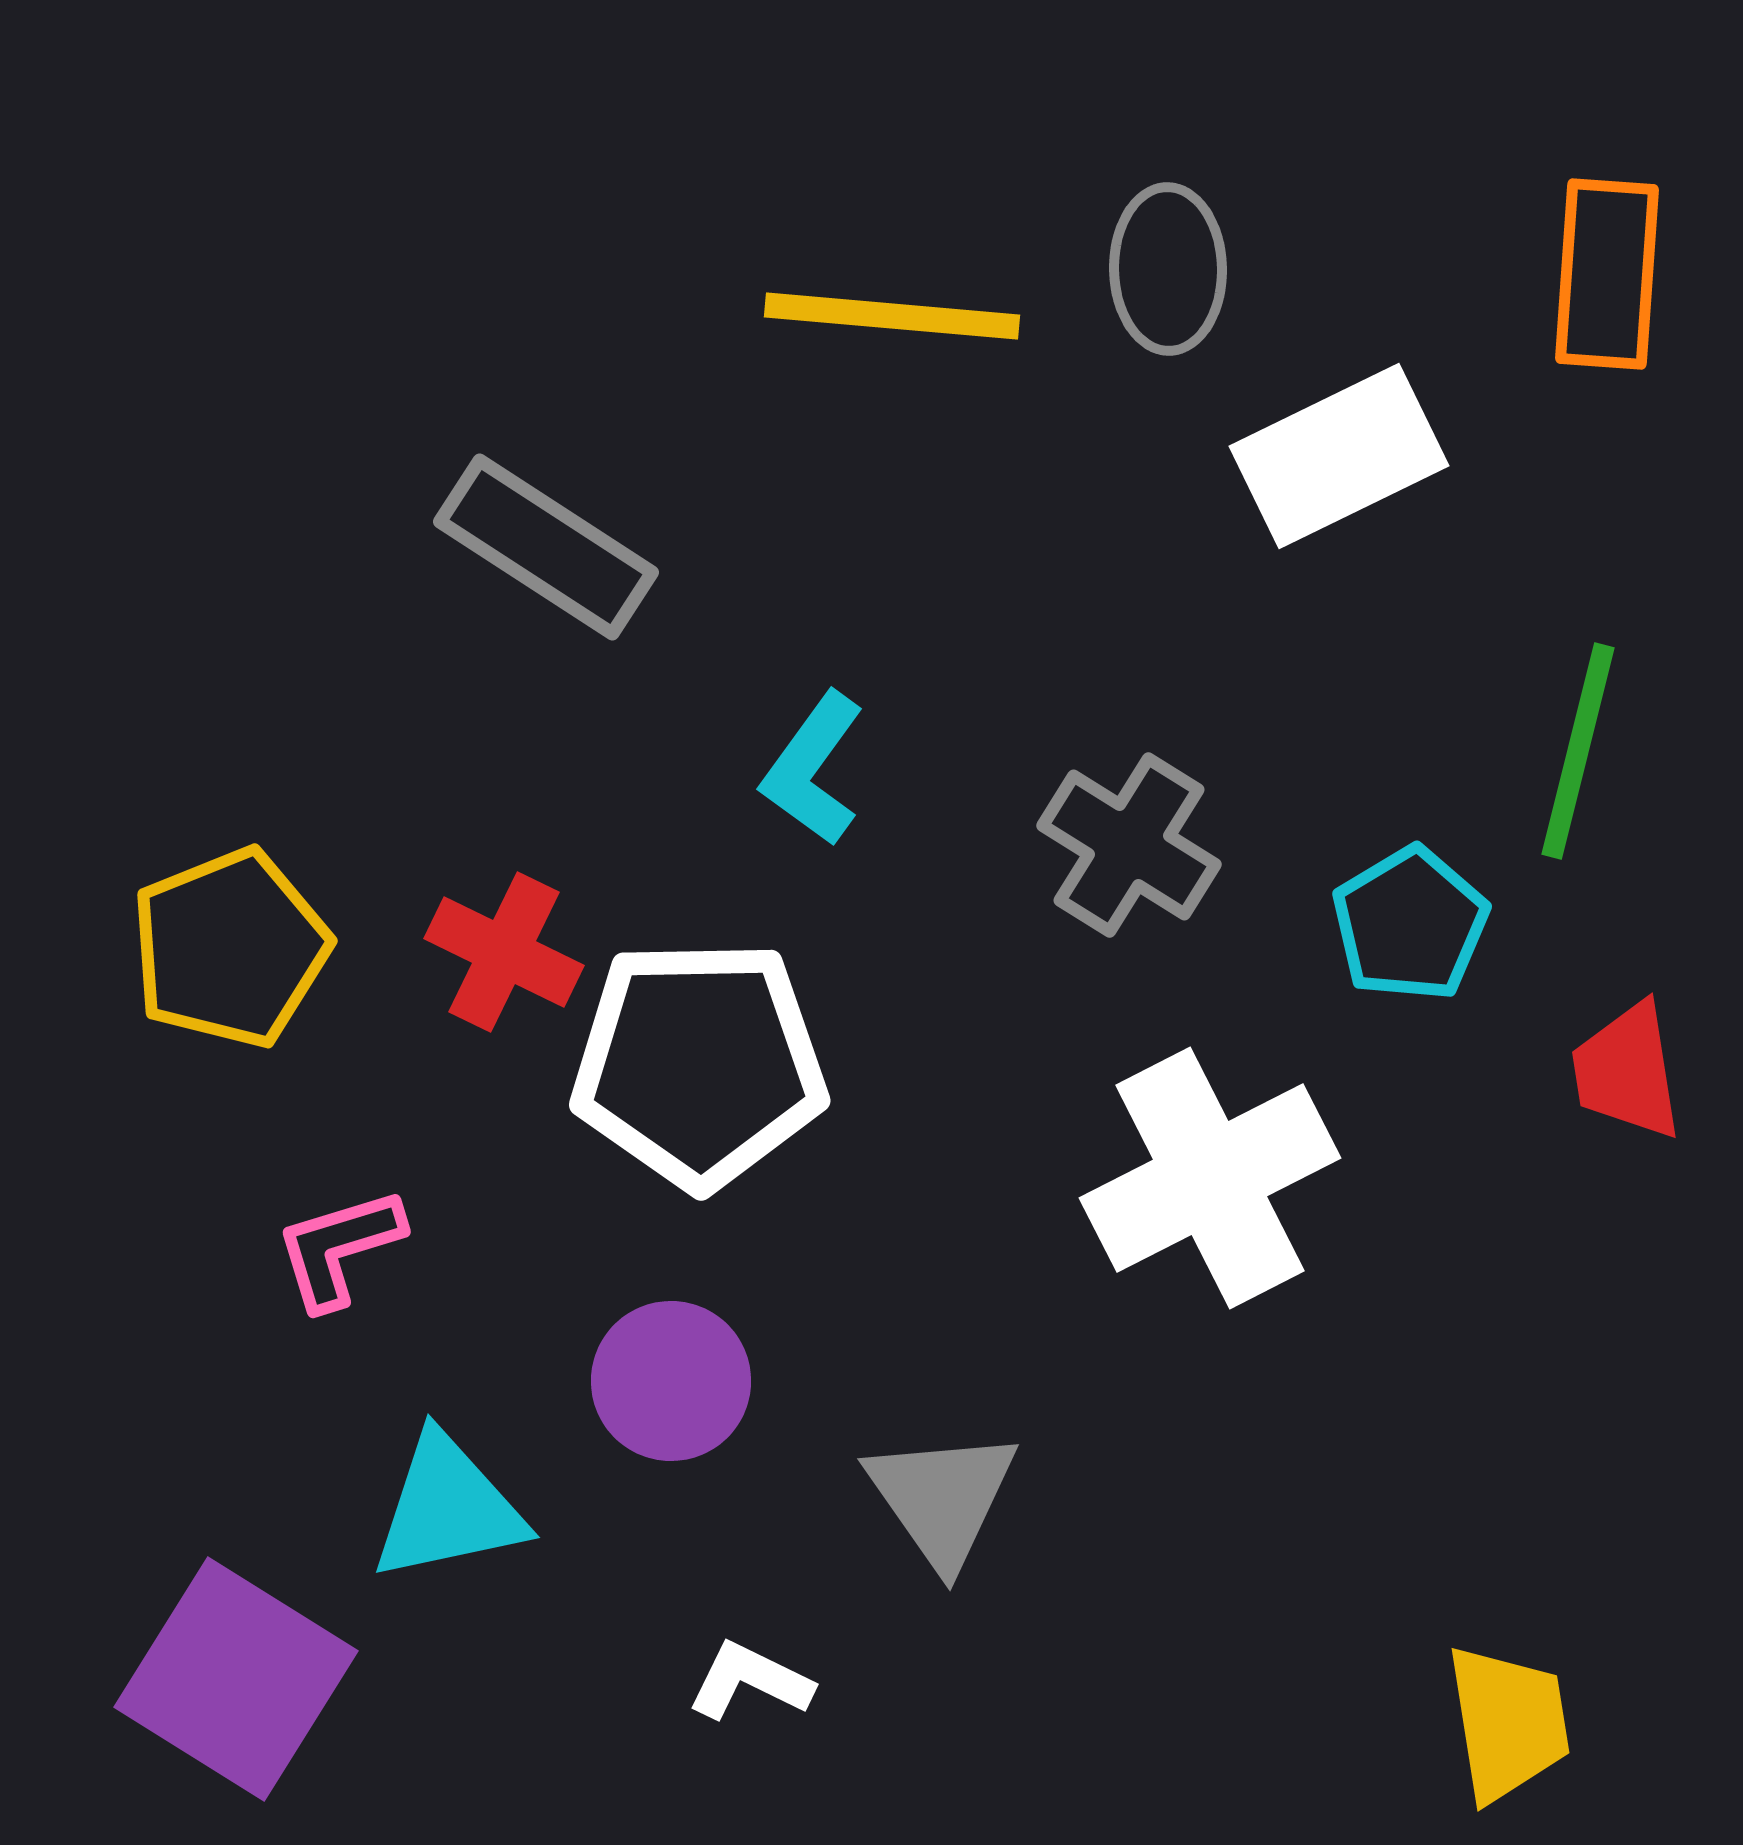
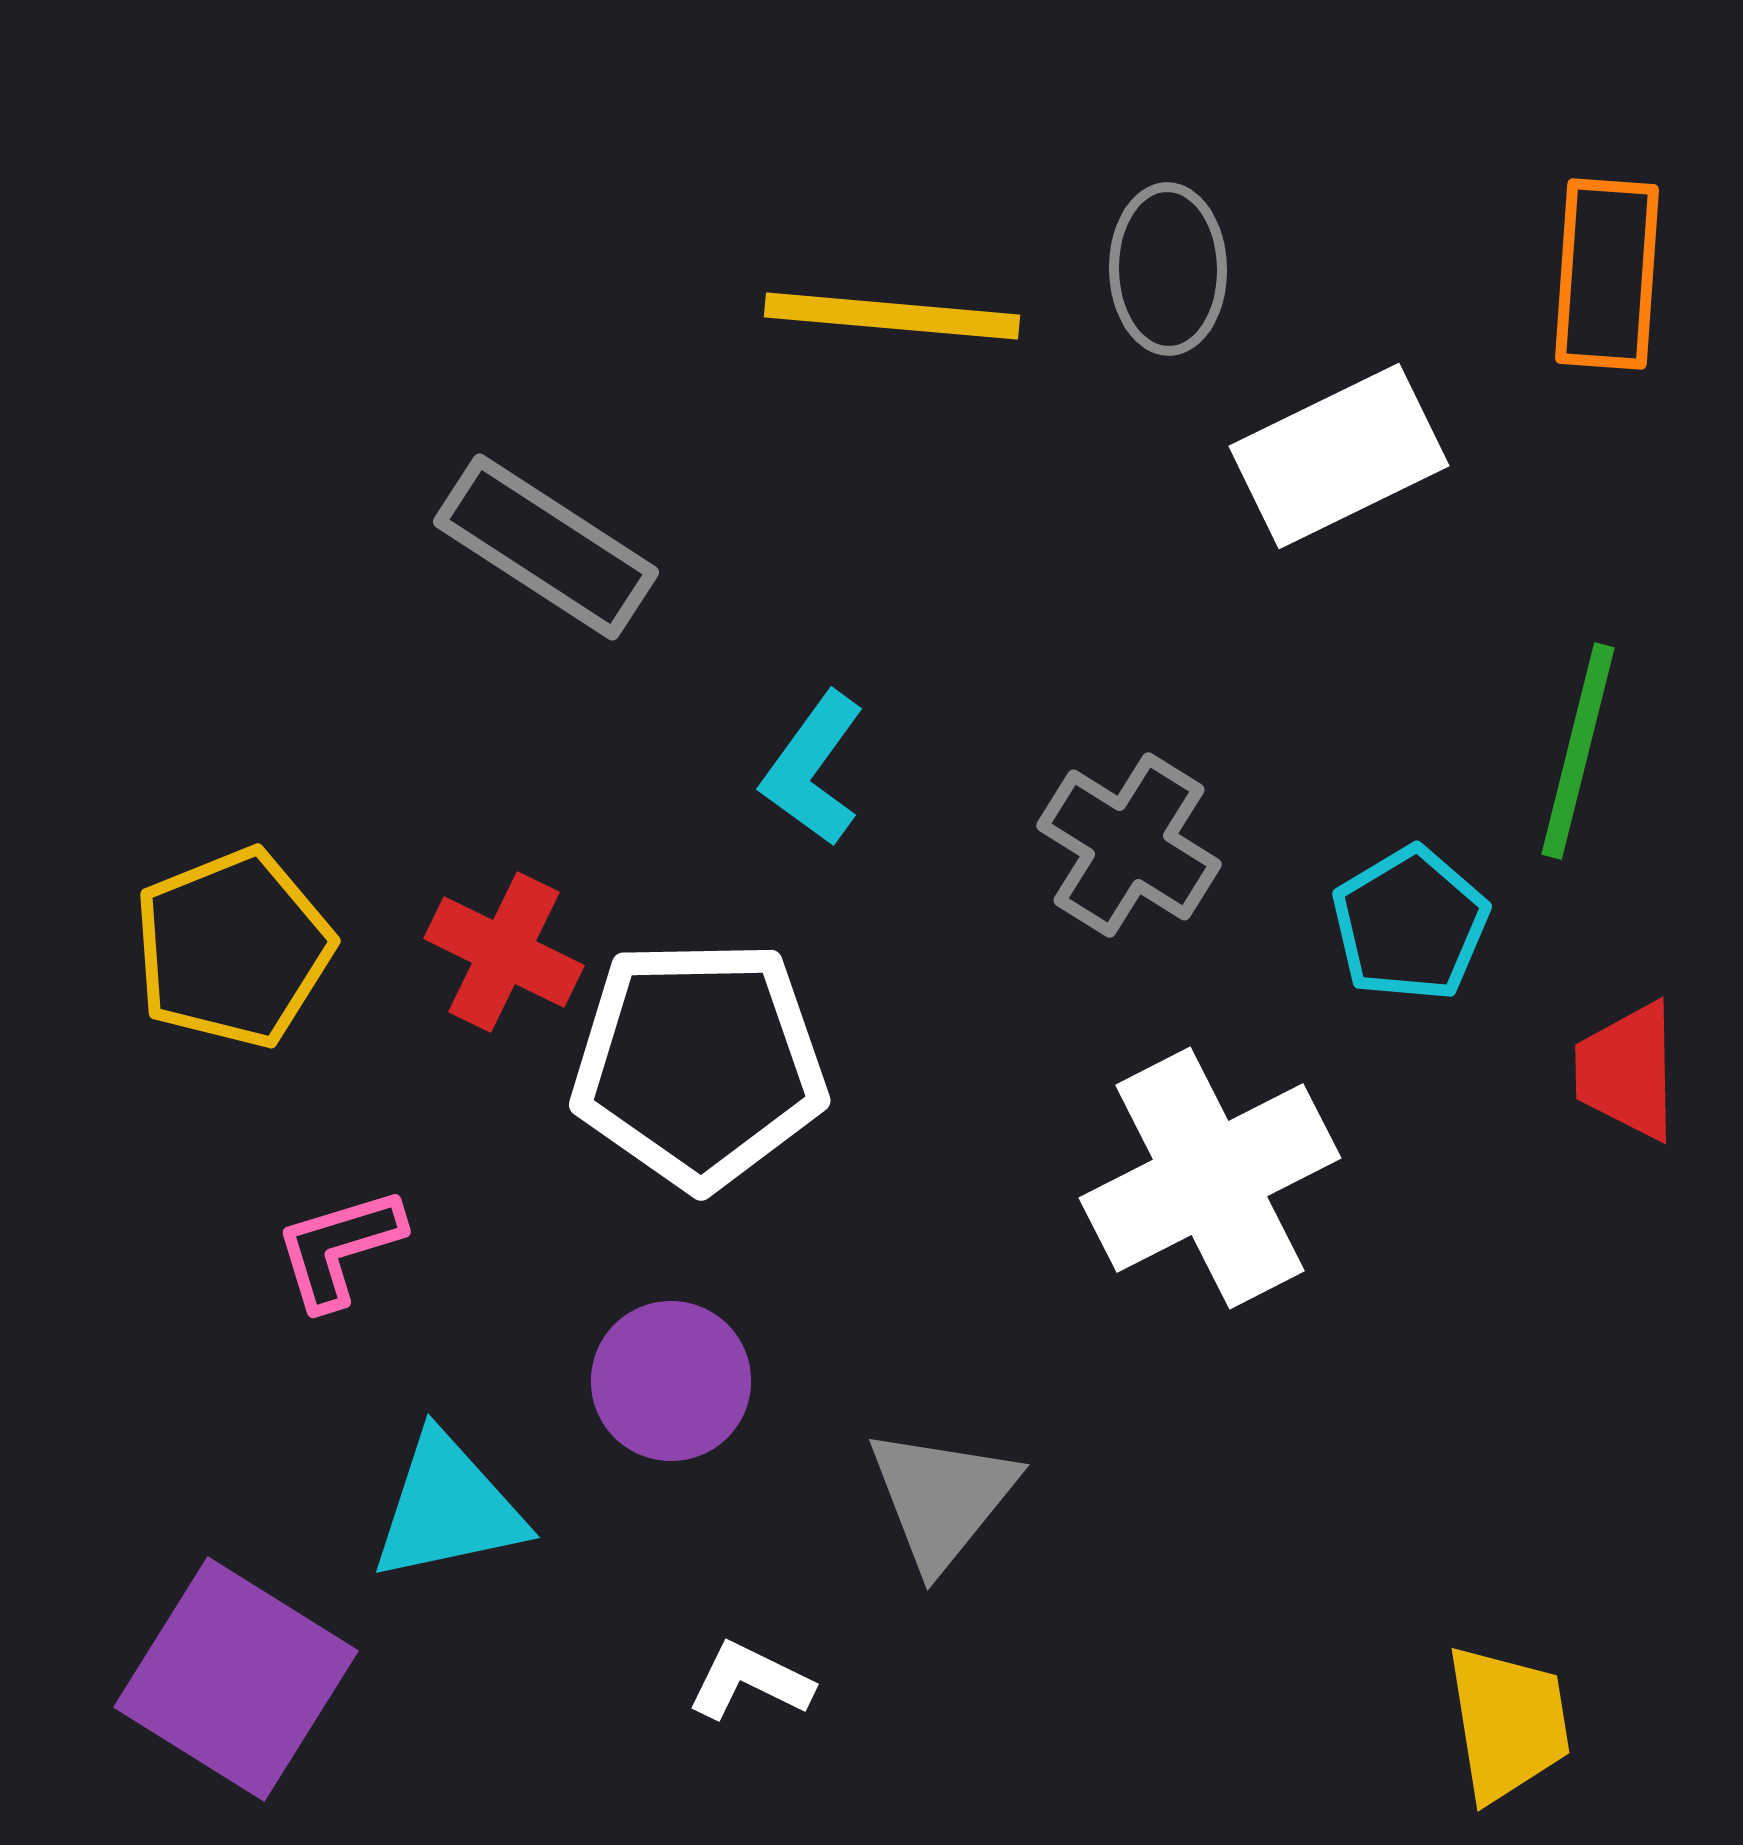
yellow pentagon: moved 3 px right
red trapezoid: rotated 8 degrees clockwise
gray triangle: rotated 14 degrees clockwise
